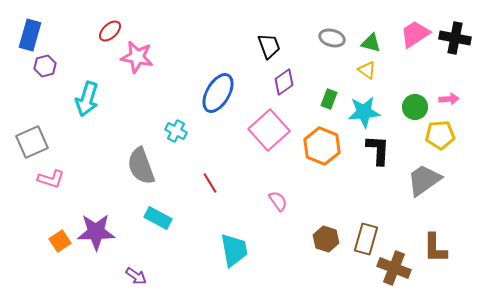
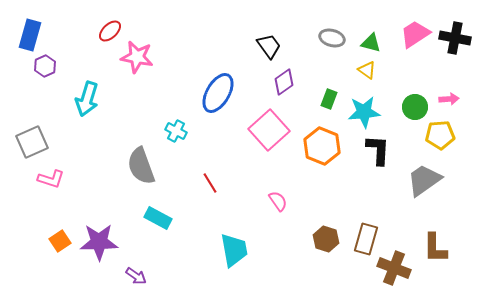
black trapezoid: rotated 16 degrees counterclockwise
purple hexagon: rotated 10 degrees counterclockwise
purple star: moved 3 px right, 10 px down
